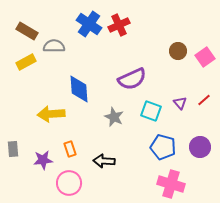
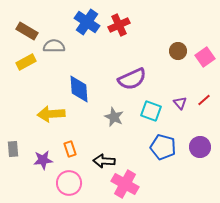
blue cross: moved 2 px left, 2 px up
pink cross: moved 46 px left; rotated 12 degrees clockwise
